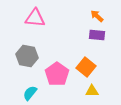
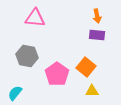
orange arrow: rotated 144 degrees counterclockwise
cyan semicircle: moved 15 px left
